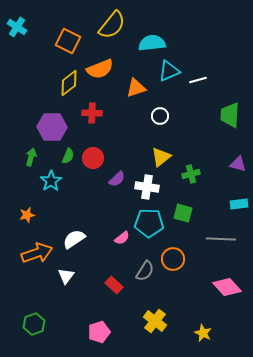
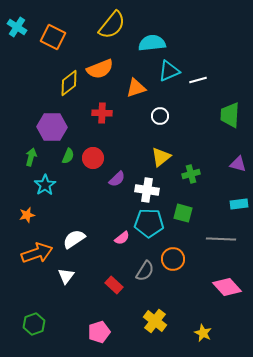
orange square: moved 15 px left, 4 px up
red cross: moved 10 px right
cyan star: moved 6 px left, 4 px down
white cross: moved 3 px down
